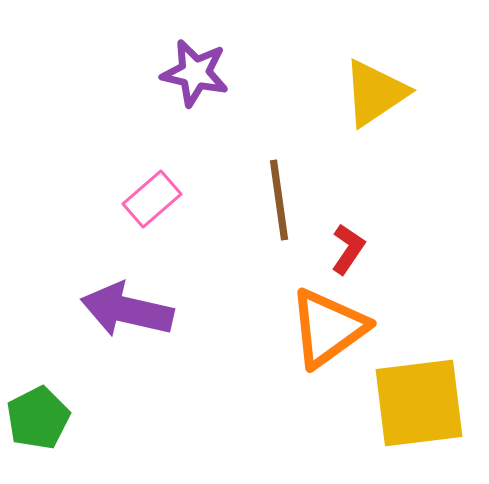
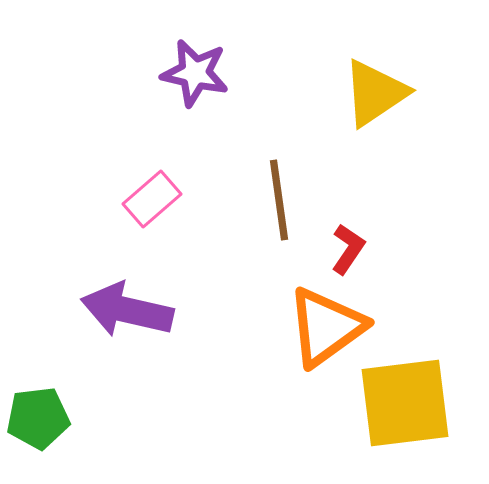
orange triangle: moved 2 px left, 1 px up
yellow square: moved 14 px left
green pentagon: rotated 20 degrees clockwise
